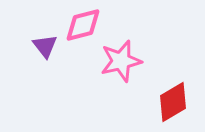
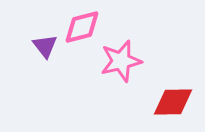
pink diamond: moved 1 px left, 2 px down
red diamond: rotated 30 degrees clockwise
